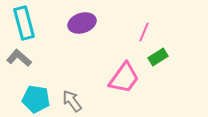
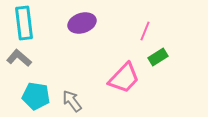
cyan rectangle: rotated 8 degrees clockwise
pink line: moved 1 px right, 1 px up
pink trapezoid: rotated 8 degrees clockwise
cyan pentagon: moved 3 px up
